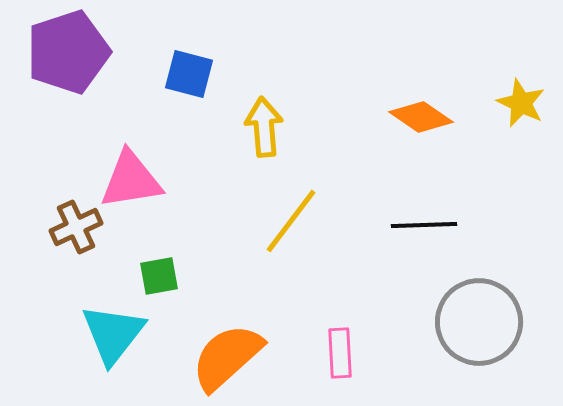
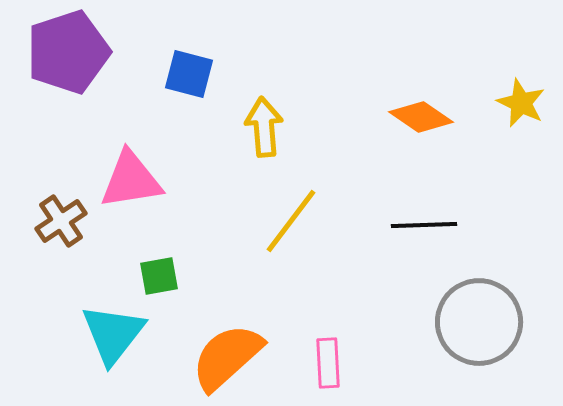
brown cross: moved 15 px left, 6 px up; rotated 9 degrees counterclockwise
pink rectangle: moved 12 px left, 10 px down
